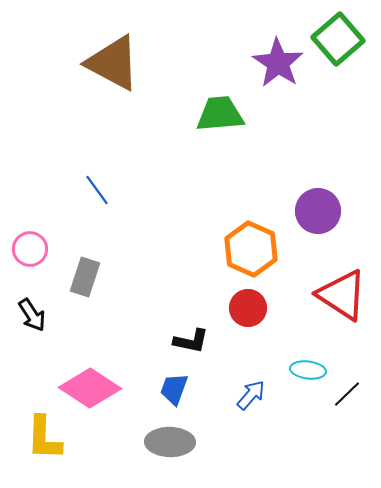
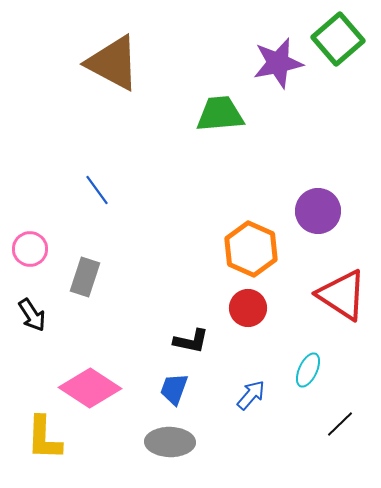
purple star: rotated 27 degrees clockwise
cyan ellipse: rotated 72 degrees counterclockwise
black line: moved 7 px left, 30 px down
